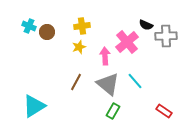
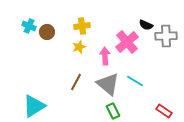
cyan line: rotated 18 degrees counterclockwise
green rectangle: rotated 56 degrees counterclockwise
